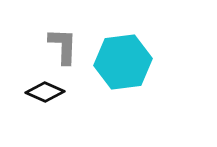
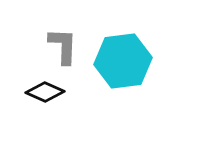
cyan hexagon: moved 1 px up
